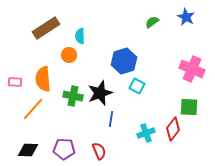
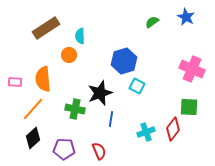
green cross: moved 2 px right, 13 px down
cyan cross: moved 1 px up
black diamond: moved 5 px right, 12 px up; rotated 45 degrees counterclockwise
